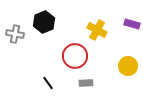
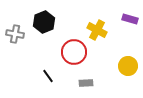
purple rectangle: moved 2 px left, 5 px up
red circle: moved 1 px left, 4 px up
black line: moved 7 px up
